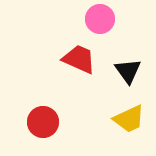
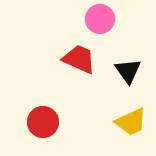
yellow trapezoid: moved 2 px right, 3 px down
